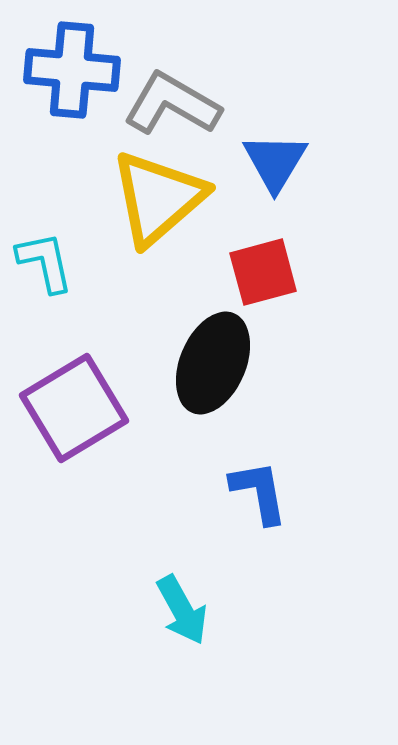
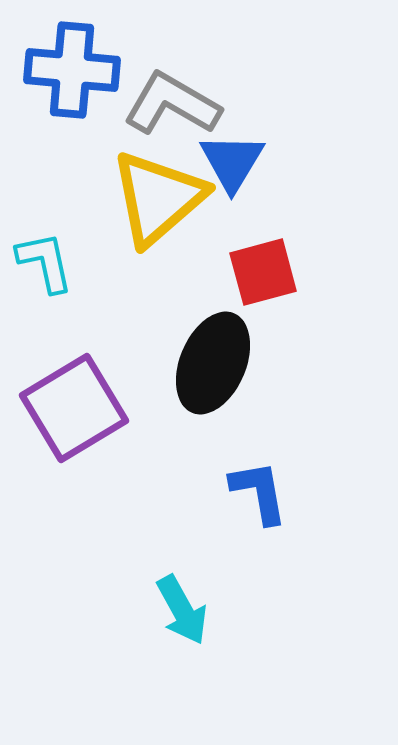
blue triangle: moved 43 px left
